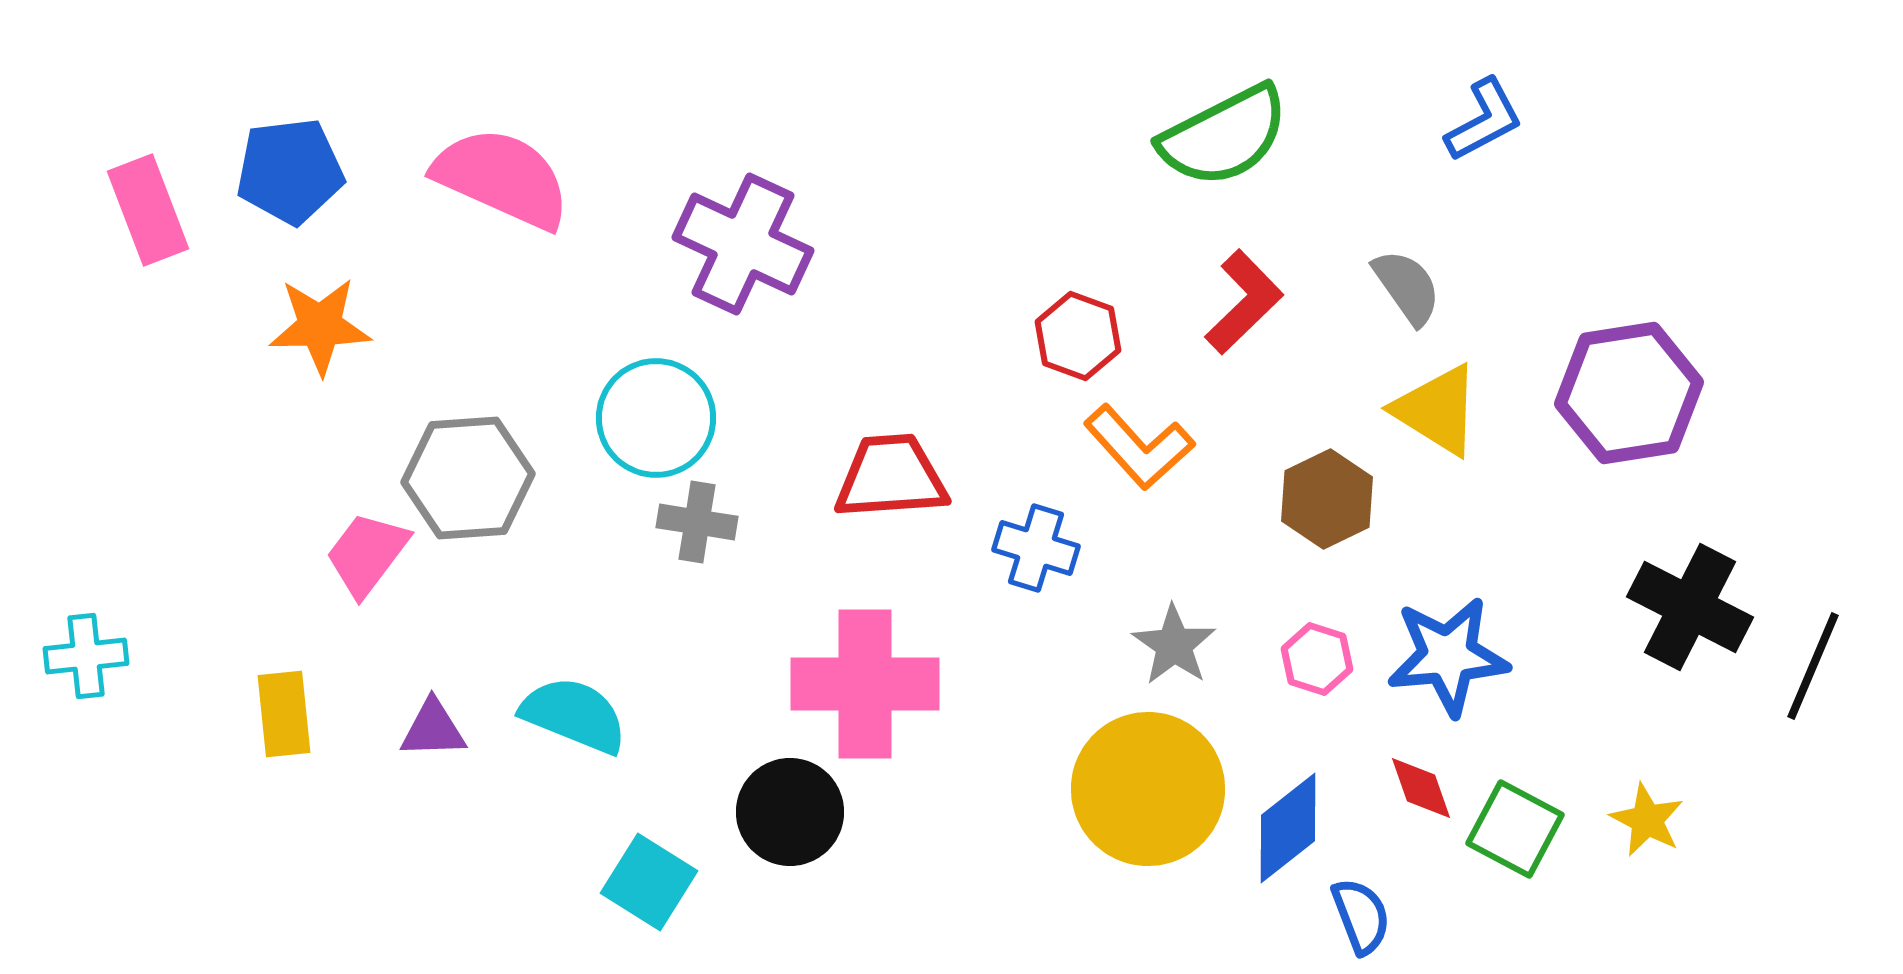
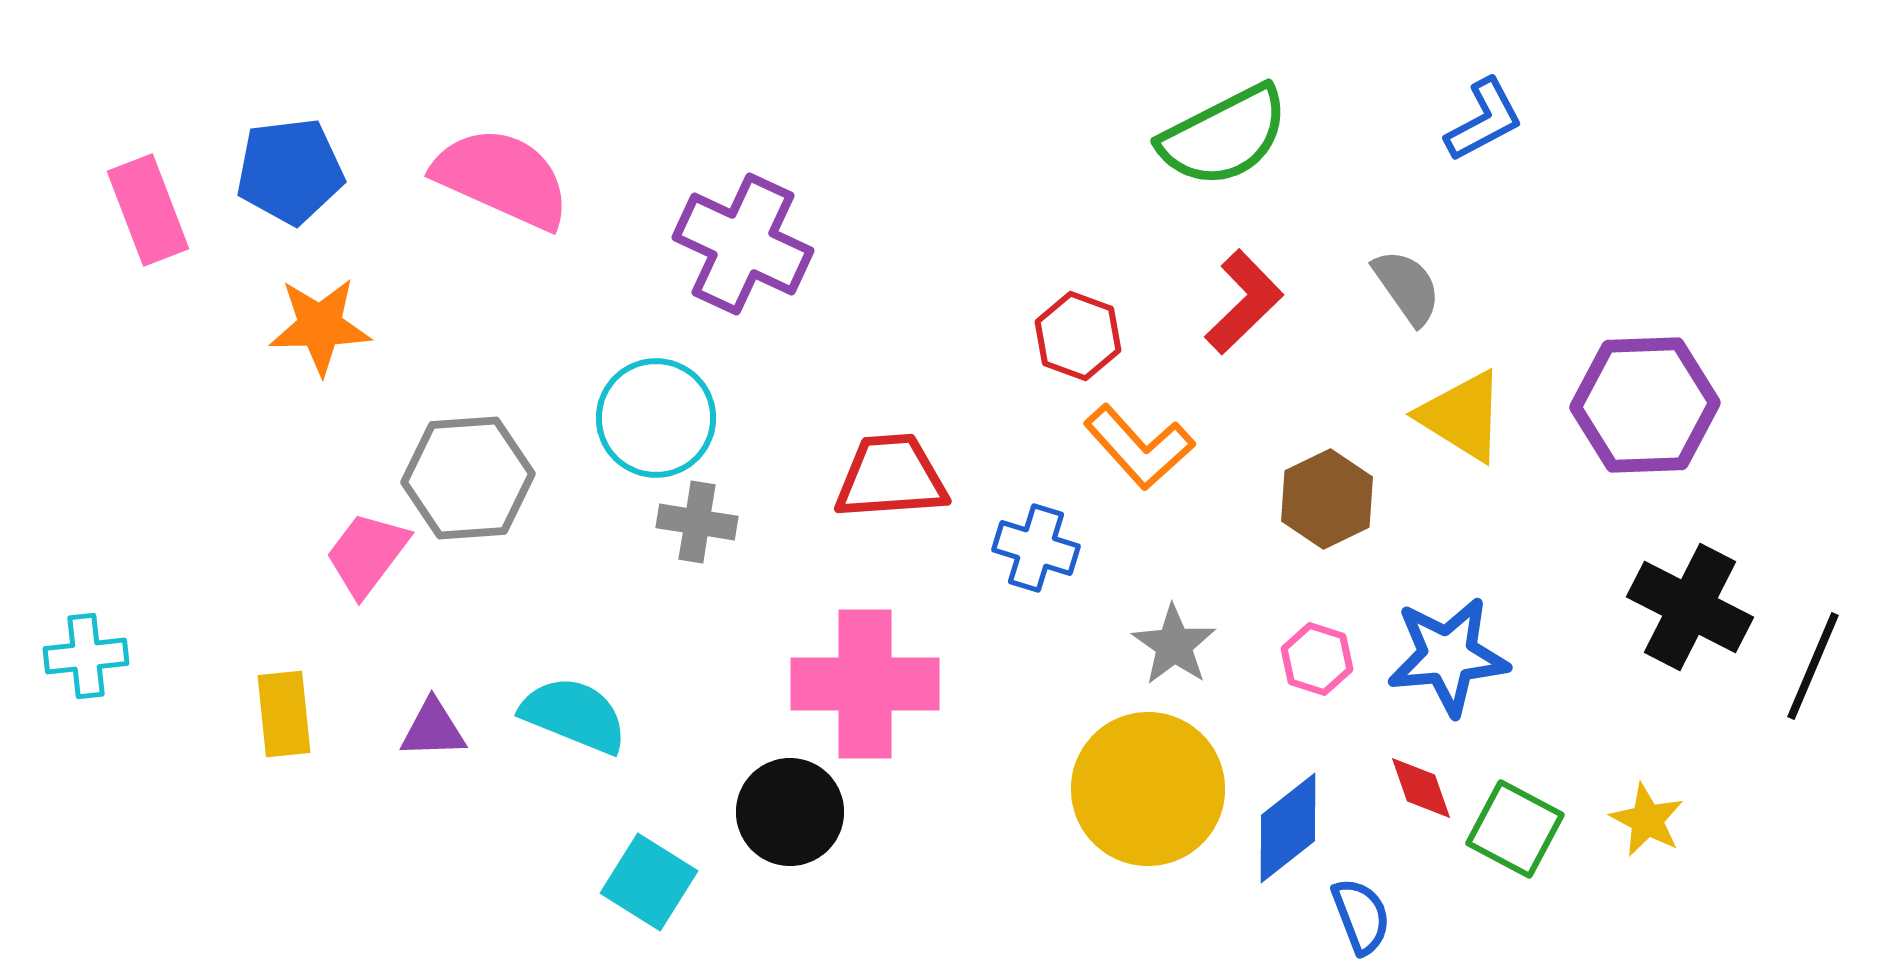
purple hexagon: moved 16 px right, 12 px down; rotated 7 degrees clockwise
yellow triangle: moved 25 px right, 6 px down
